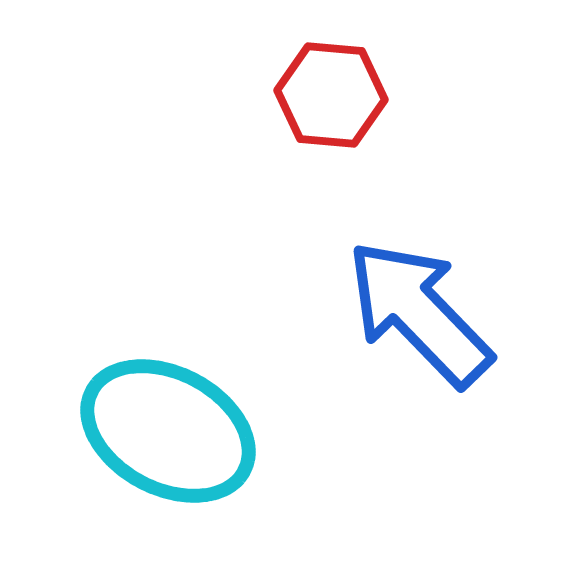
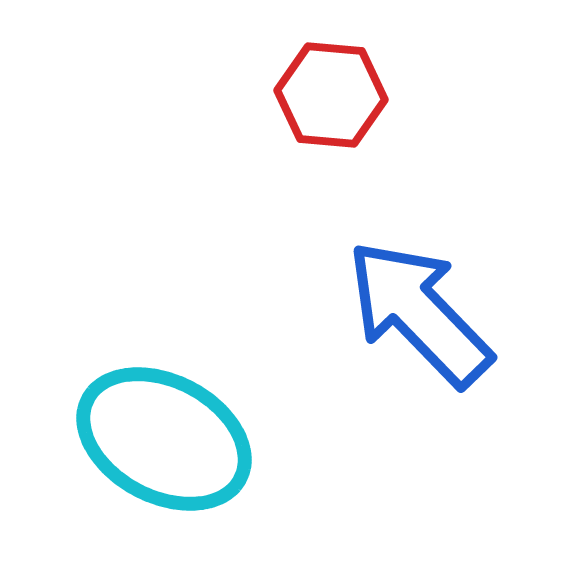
cyan ellipse: moved 4 px left, 8 px down
